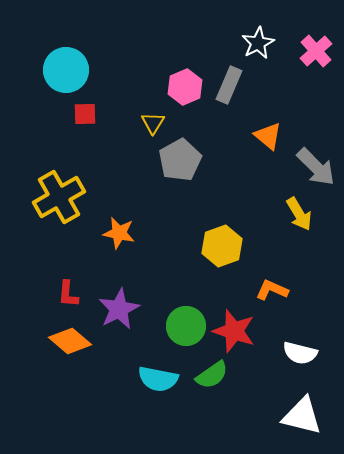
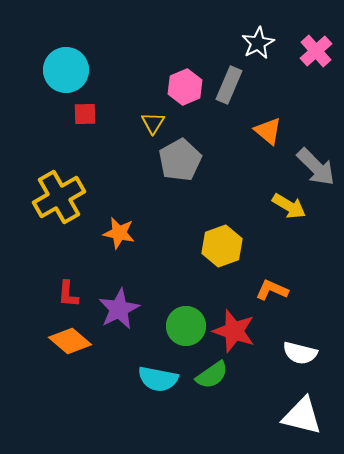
orange triangle: moved 5 px up
yellow arrow: moved 10 px left, 8 px up; rotated 28 degrees counterclockwise
